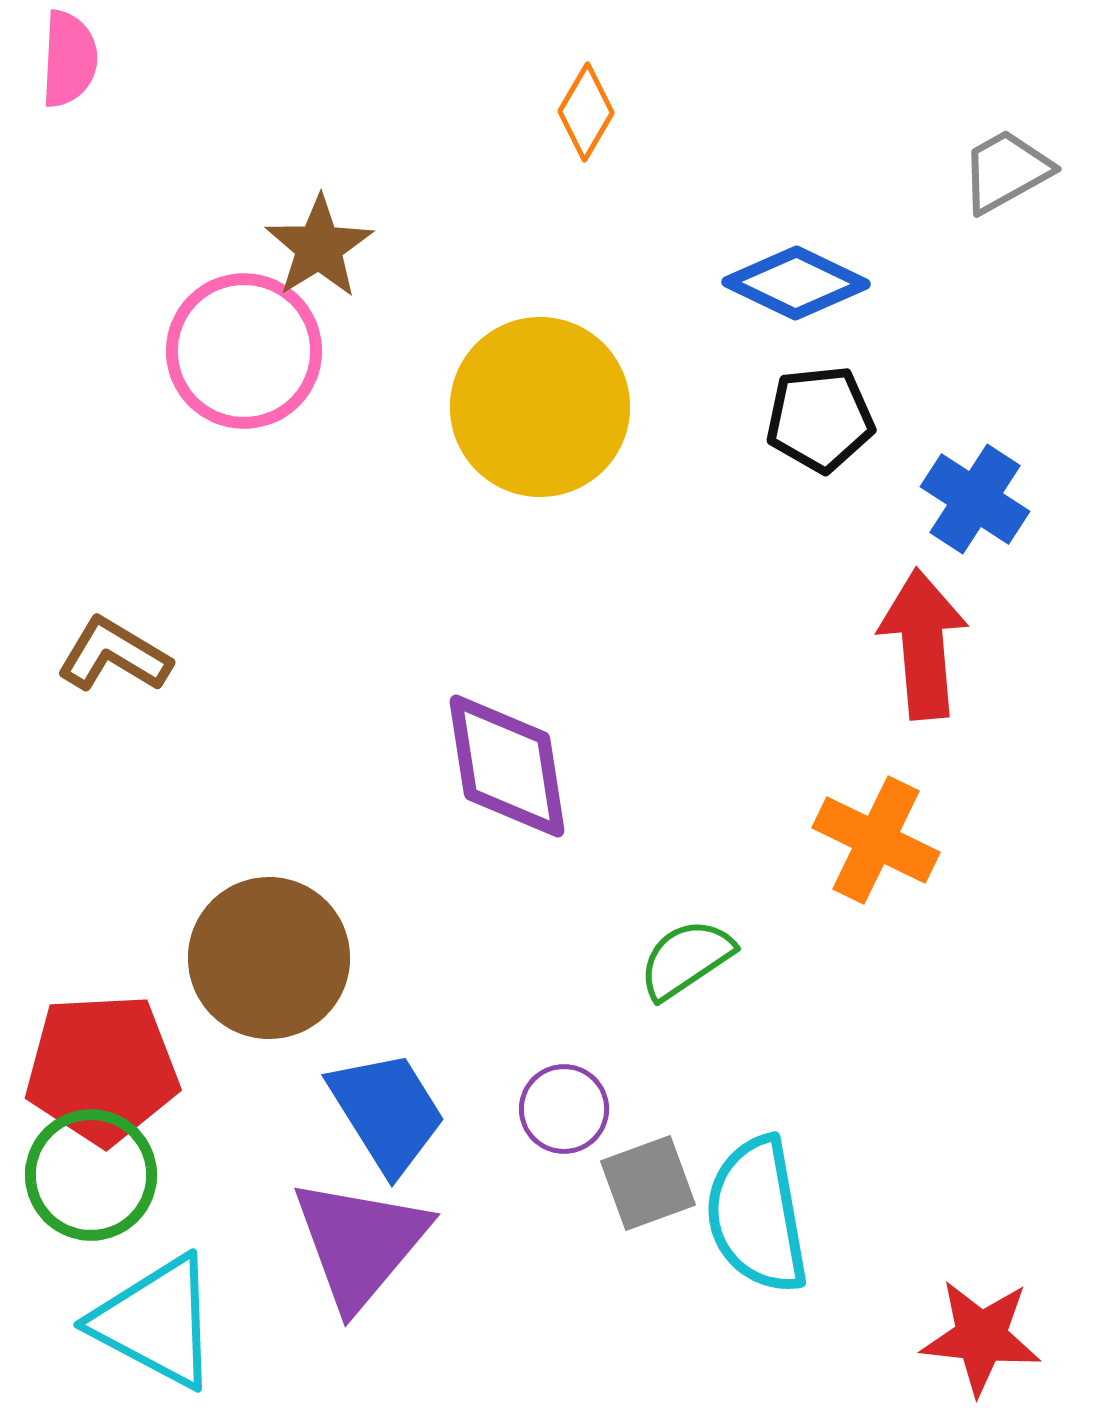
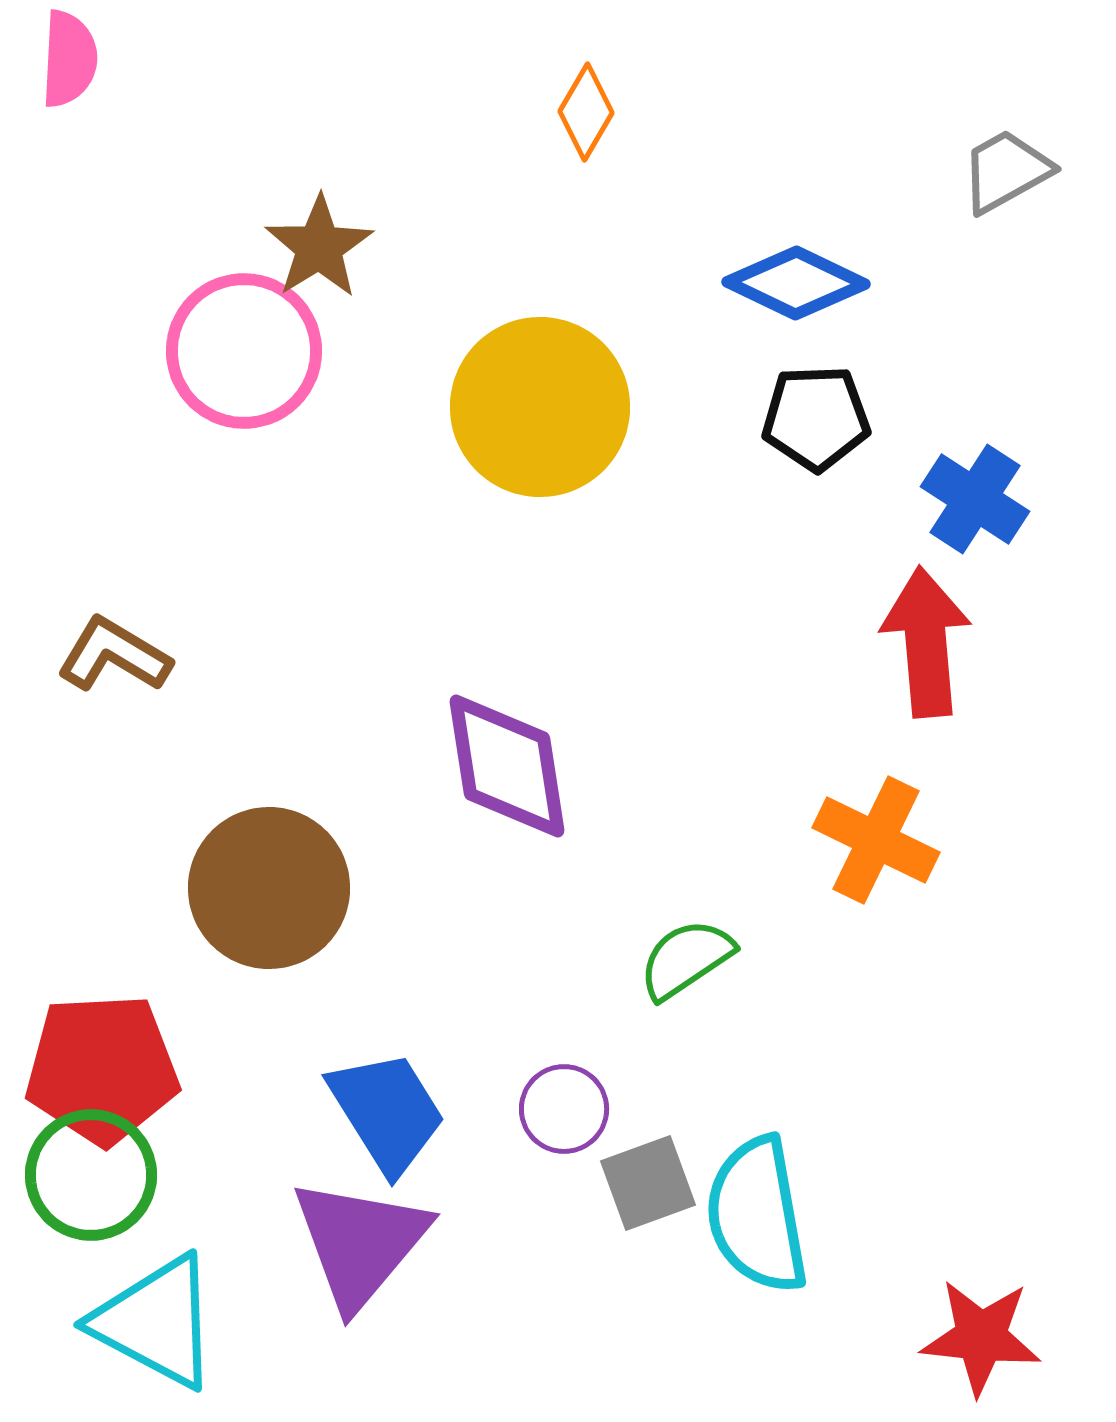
black pentagon: moved 4 px left, 1 px up; rotated 4 degrees clockwise
red arrow: moved 3 px right, 2 px up
brown circle: moved 70 px up
